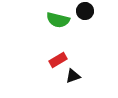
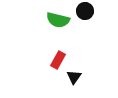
red rectangle: rotated 30 degrees counterclockwise
black triangle: moved 1 px right, 1 px down; rotated 35 degrees counterclockwise
